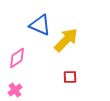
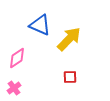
yellow arrow: moved 3 px right, 1 px up
pink cross: moved 1 px left, 2 px up
